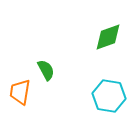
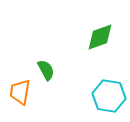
green diamond: moved 8 px left
